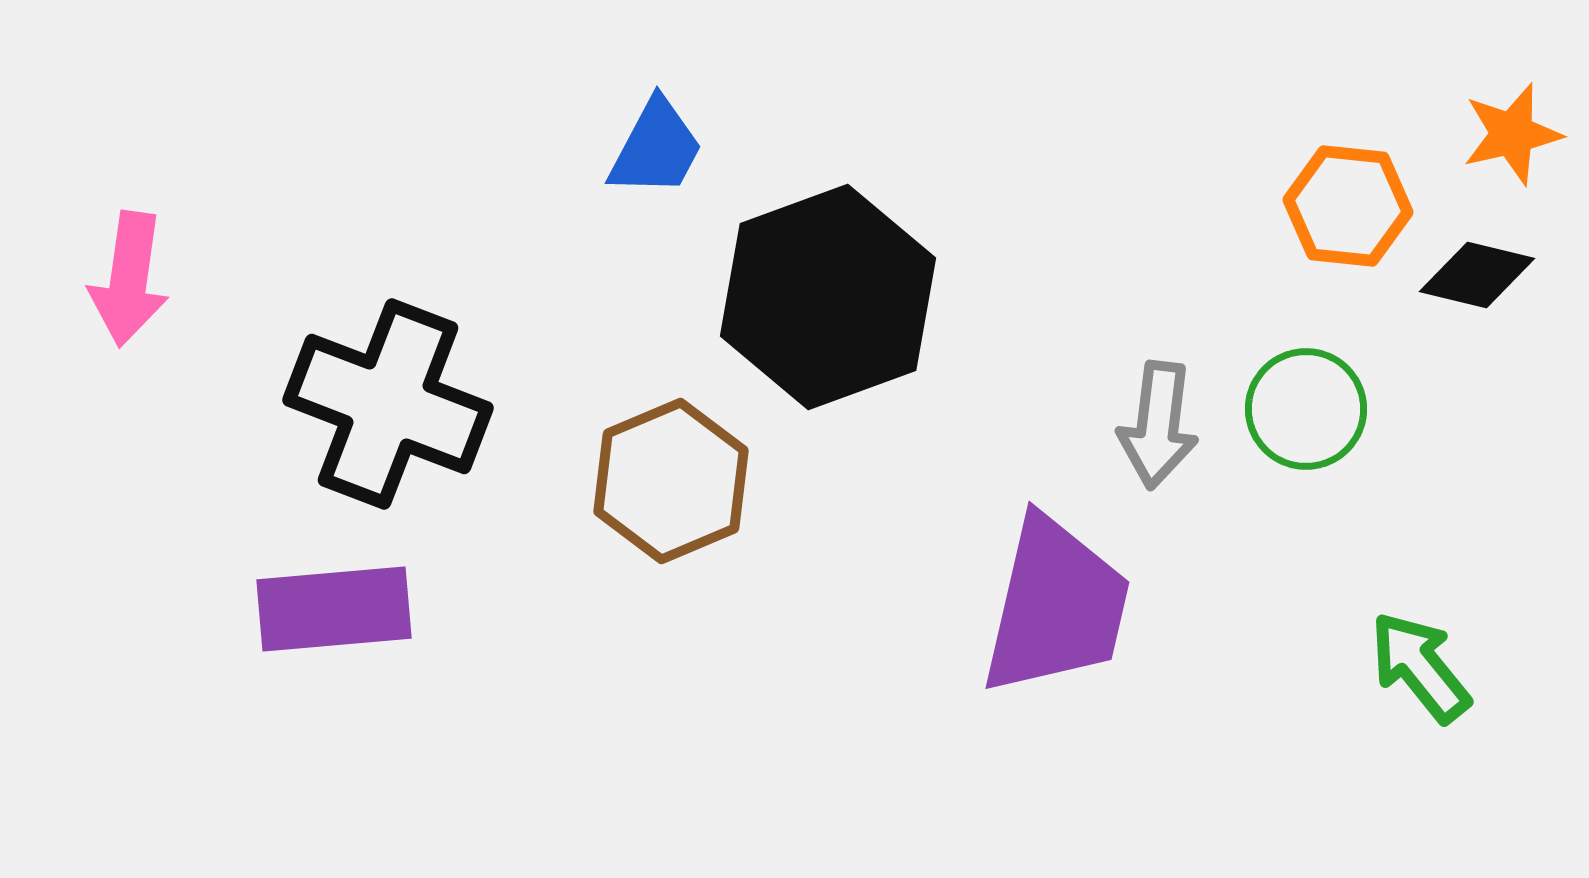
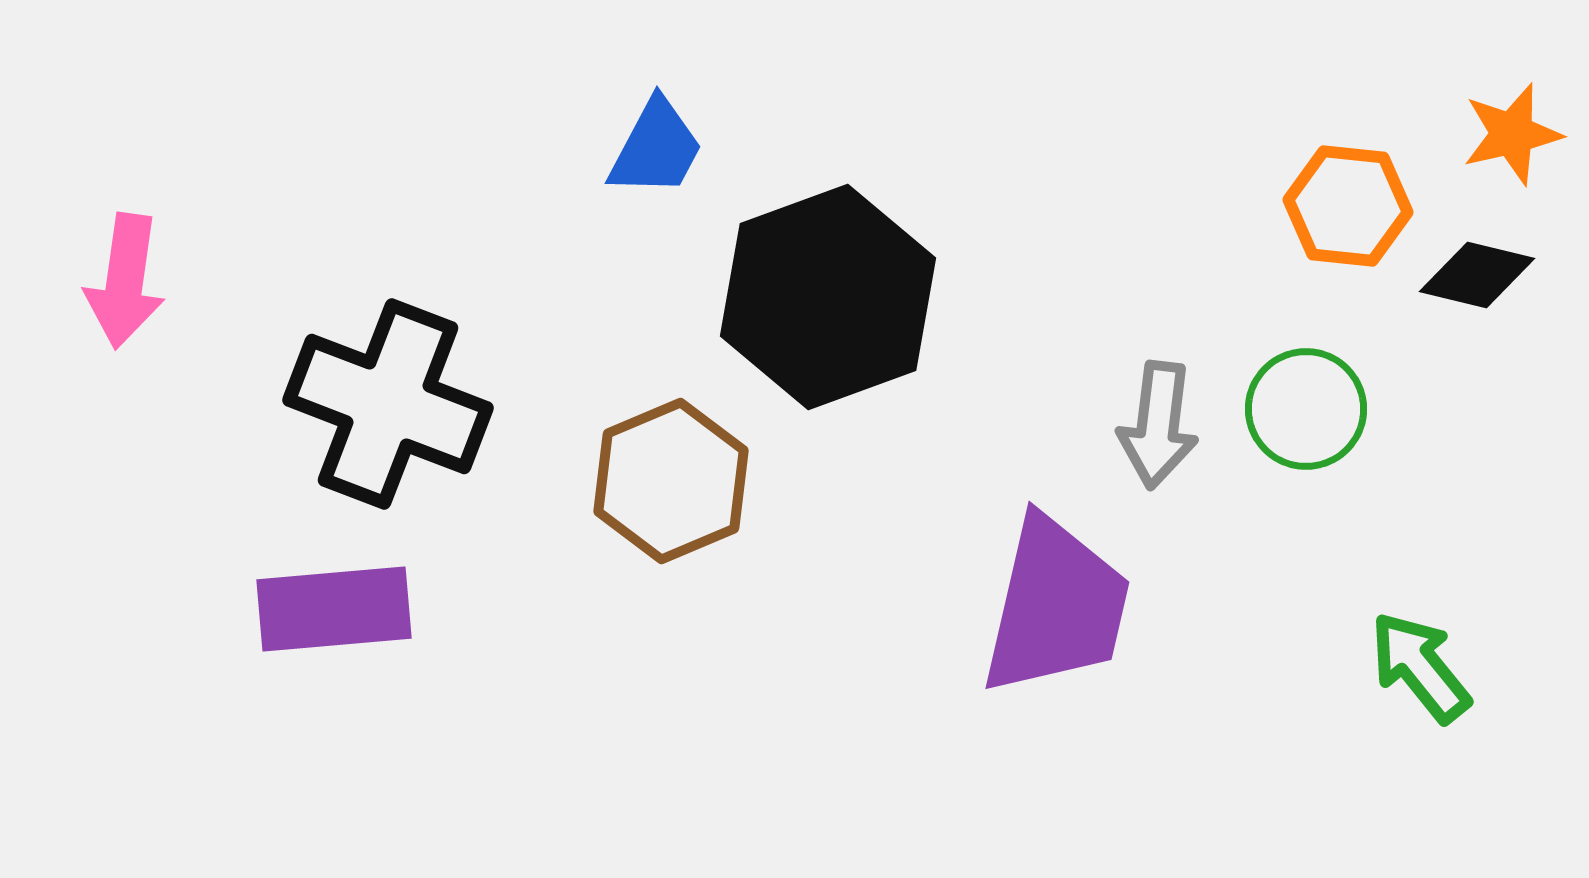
pink arrow: moved 4 px left, 2 px down
